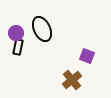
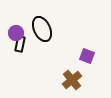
black rectangle: moved 2 px right, 3 px up
